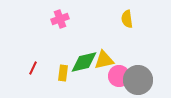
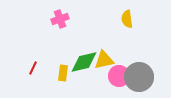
gray circle: moved 1 px right, 3 px up
